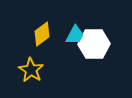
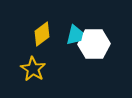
cyan trapezoid: rotated 15 degrees counterclockwise
yellow star: moved 2 px right, 1 px up
